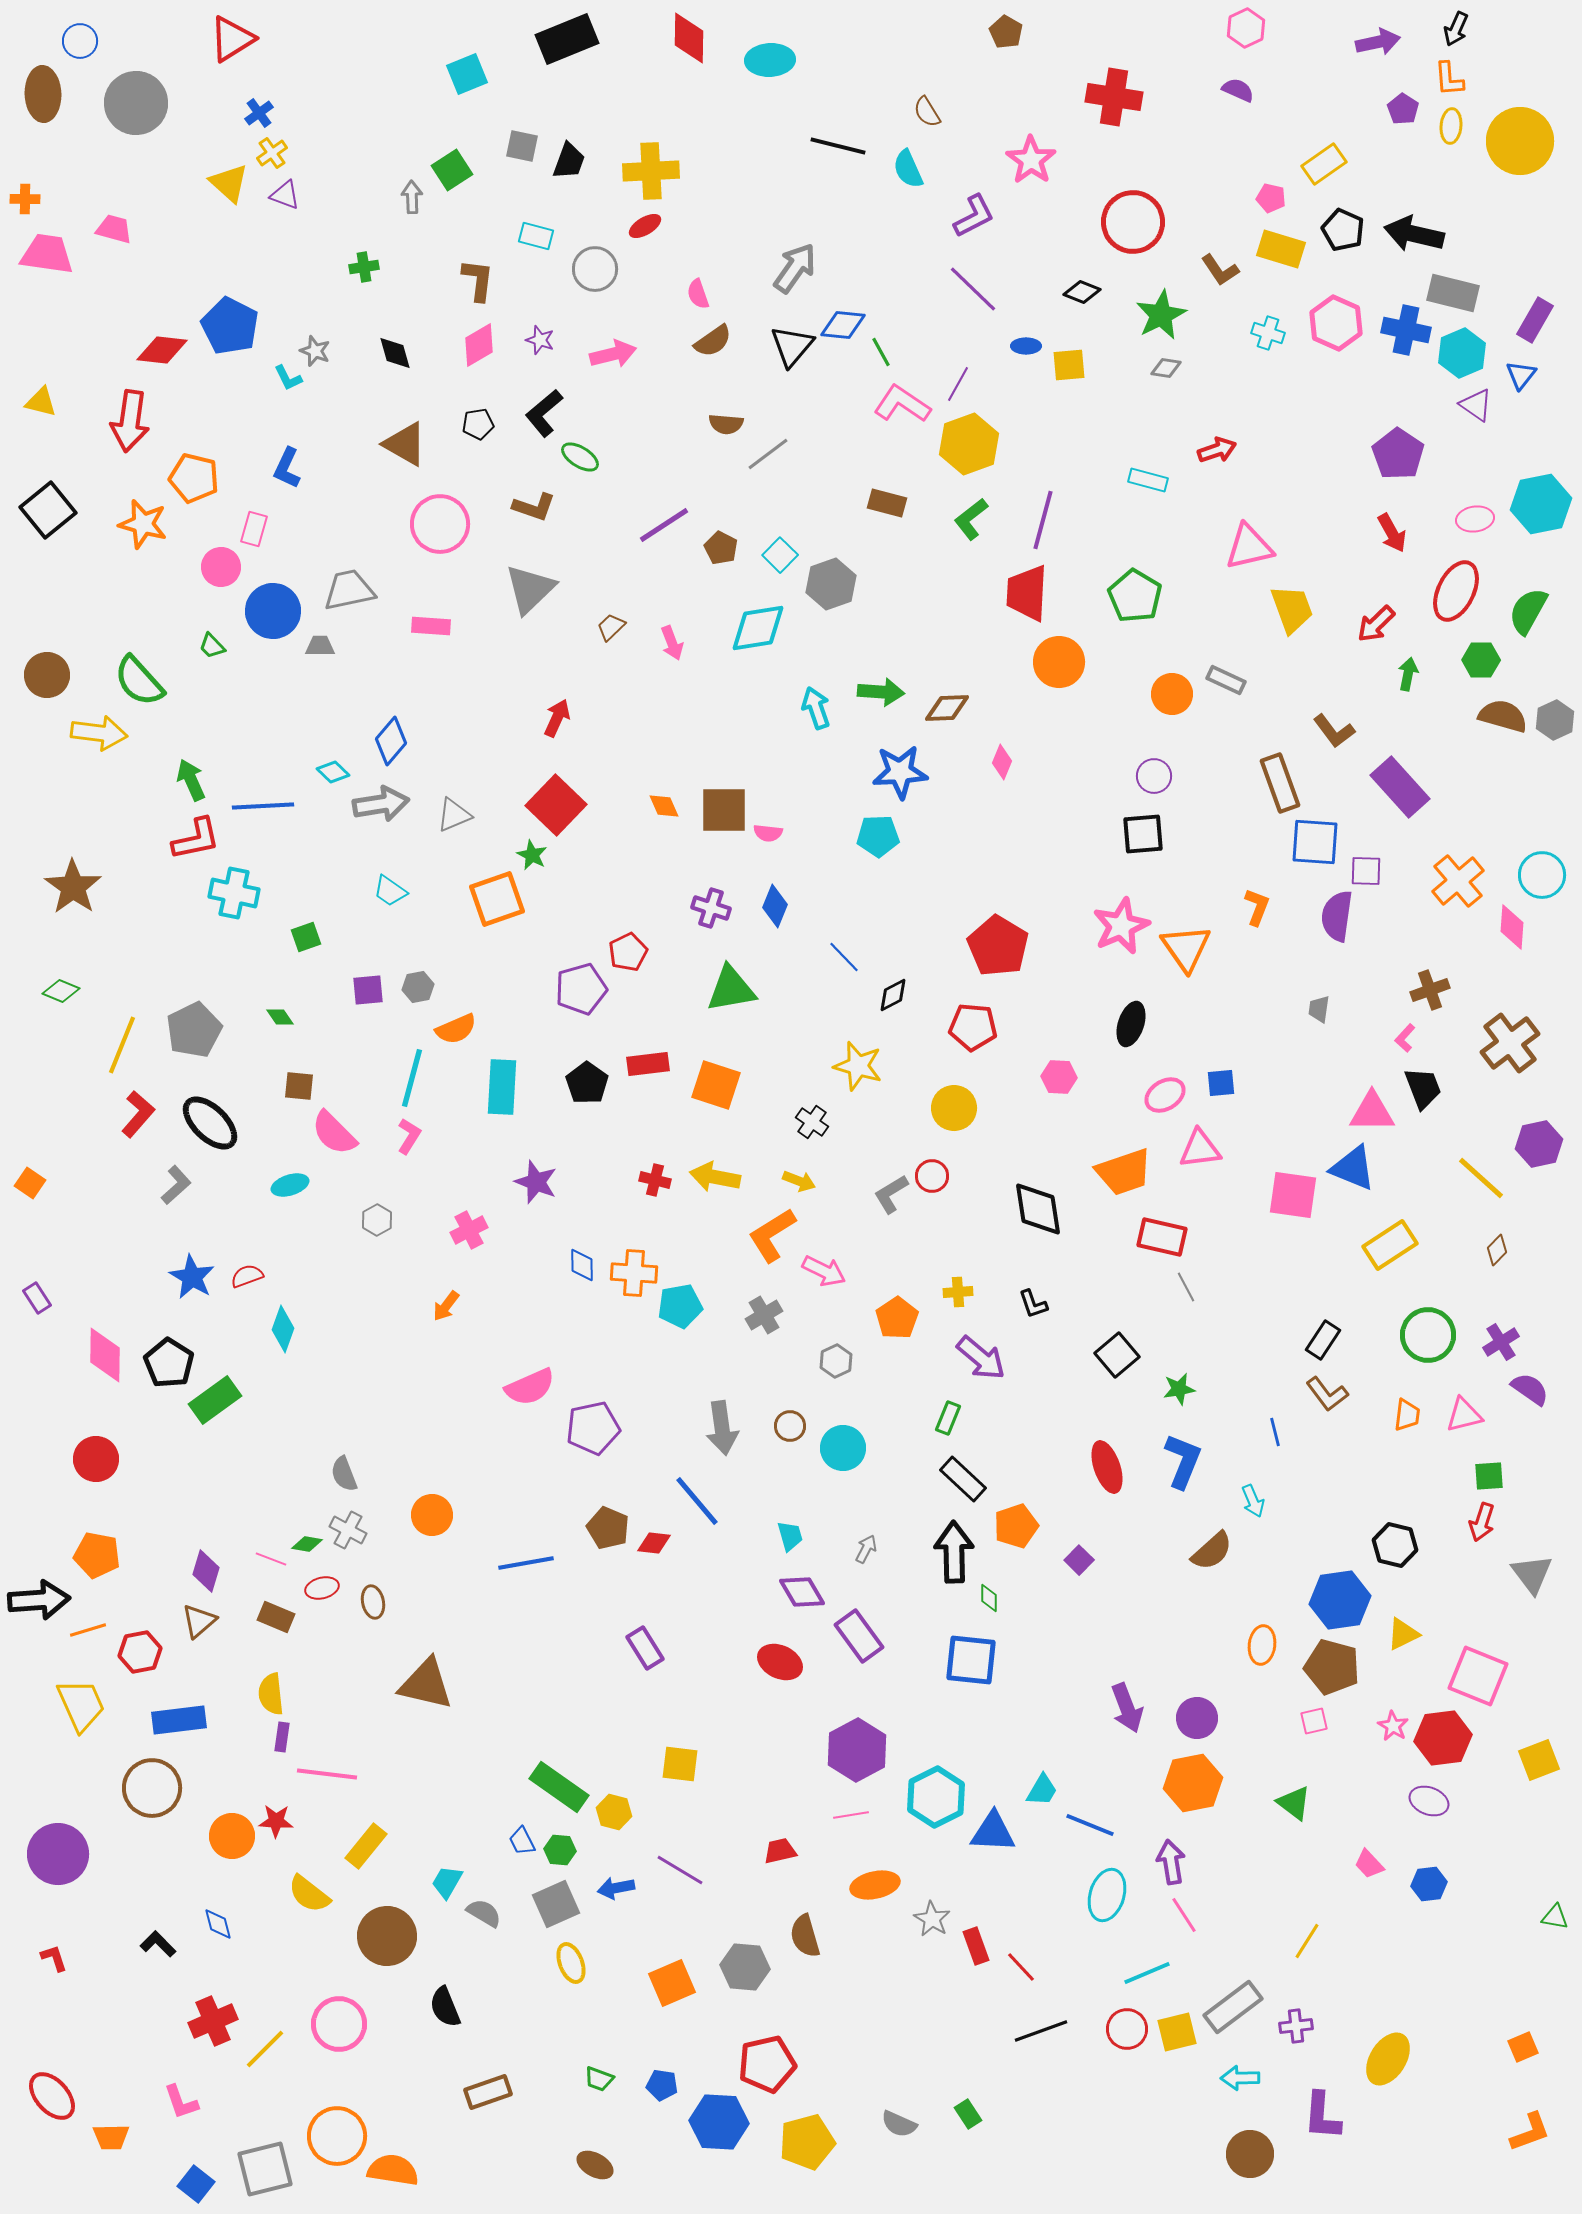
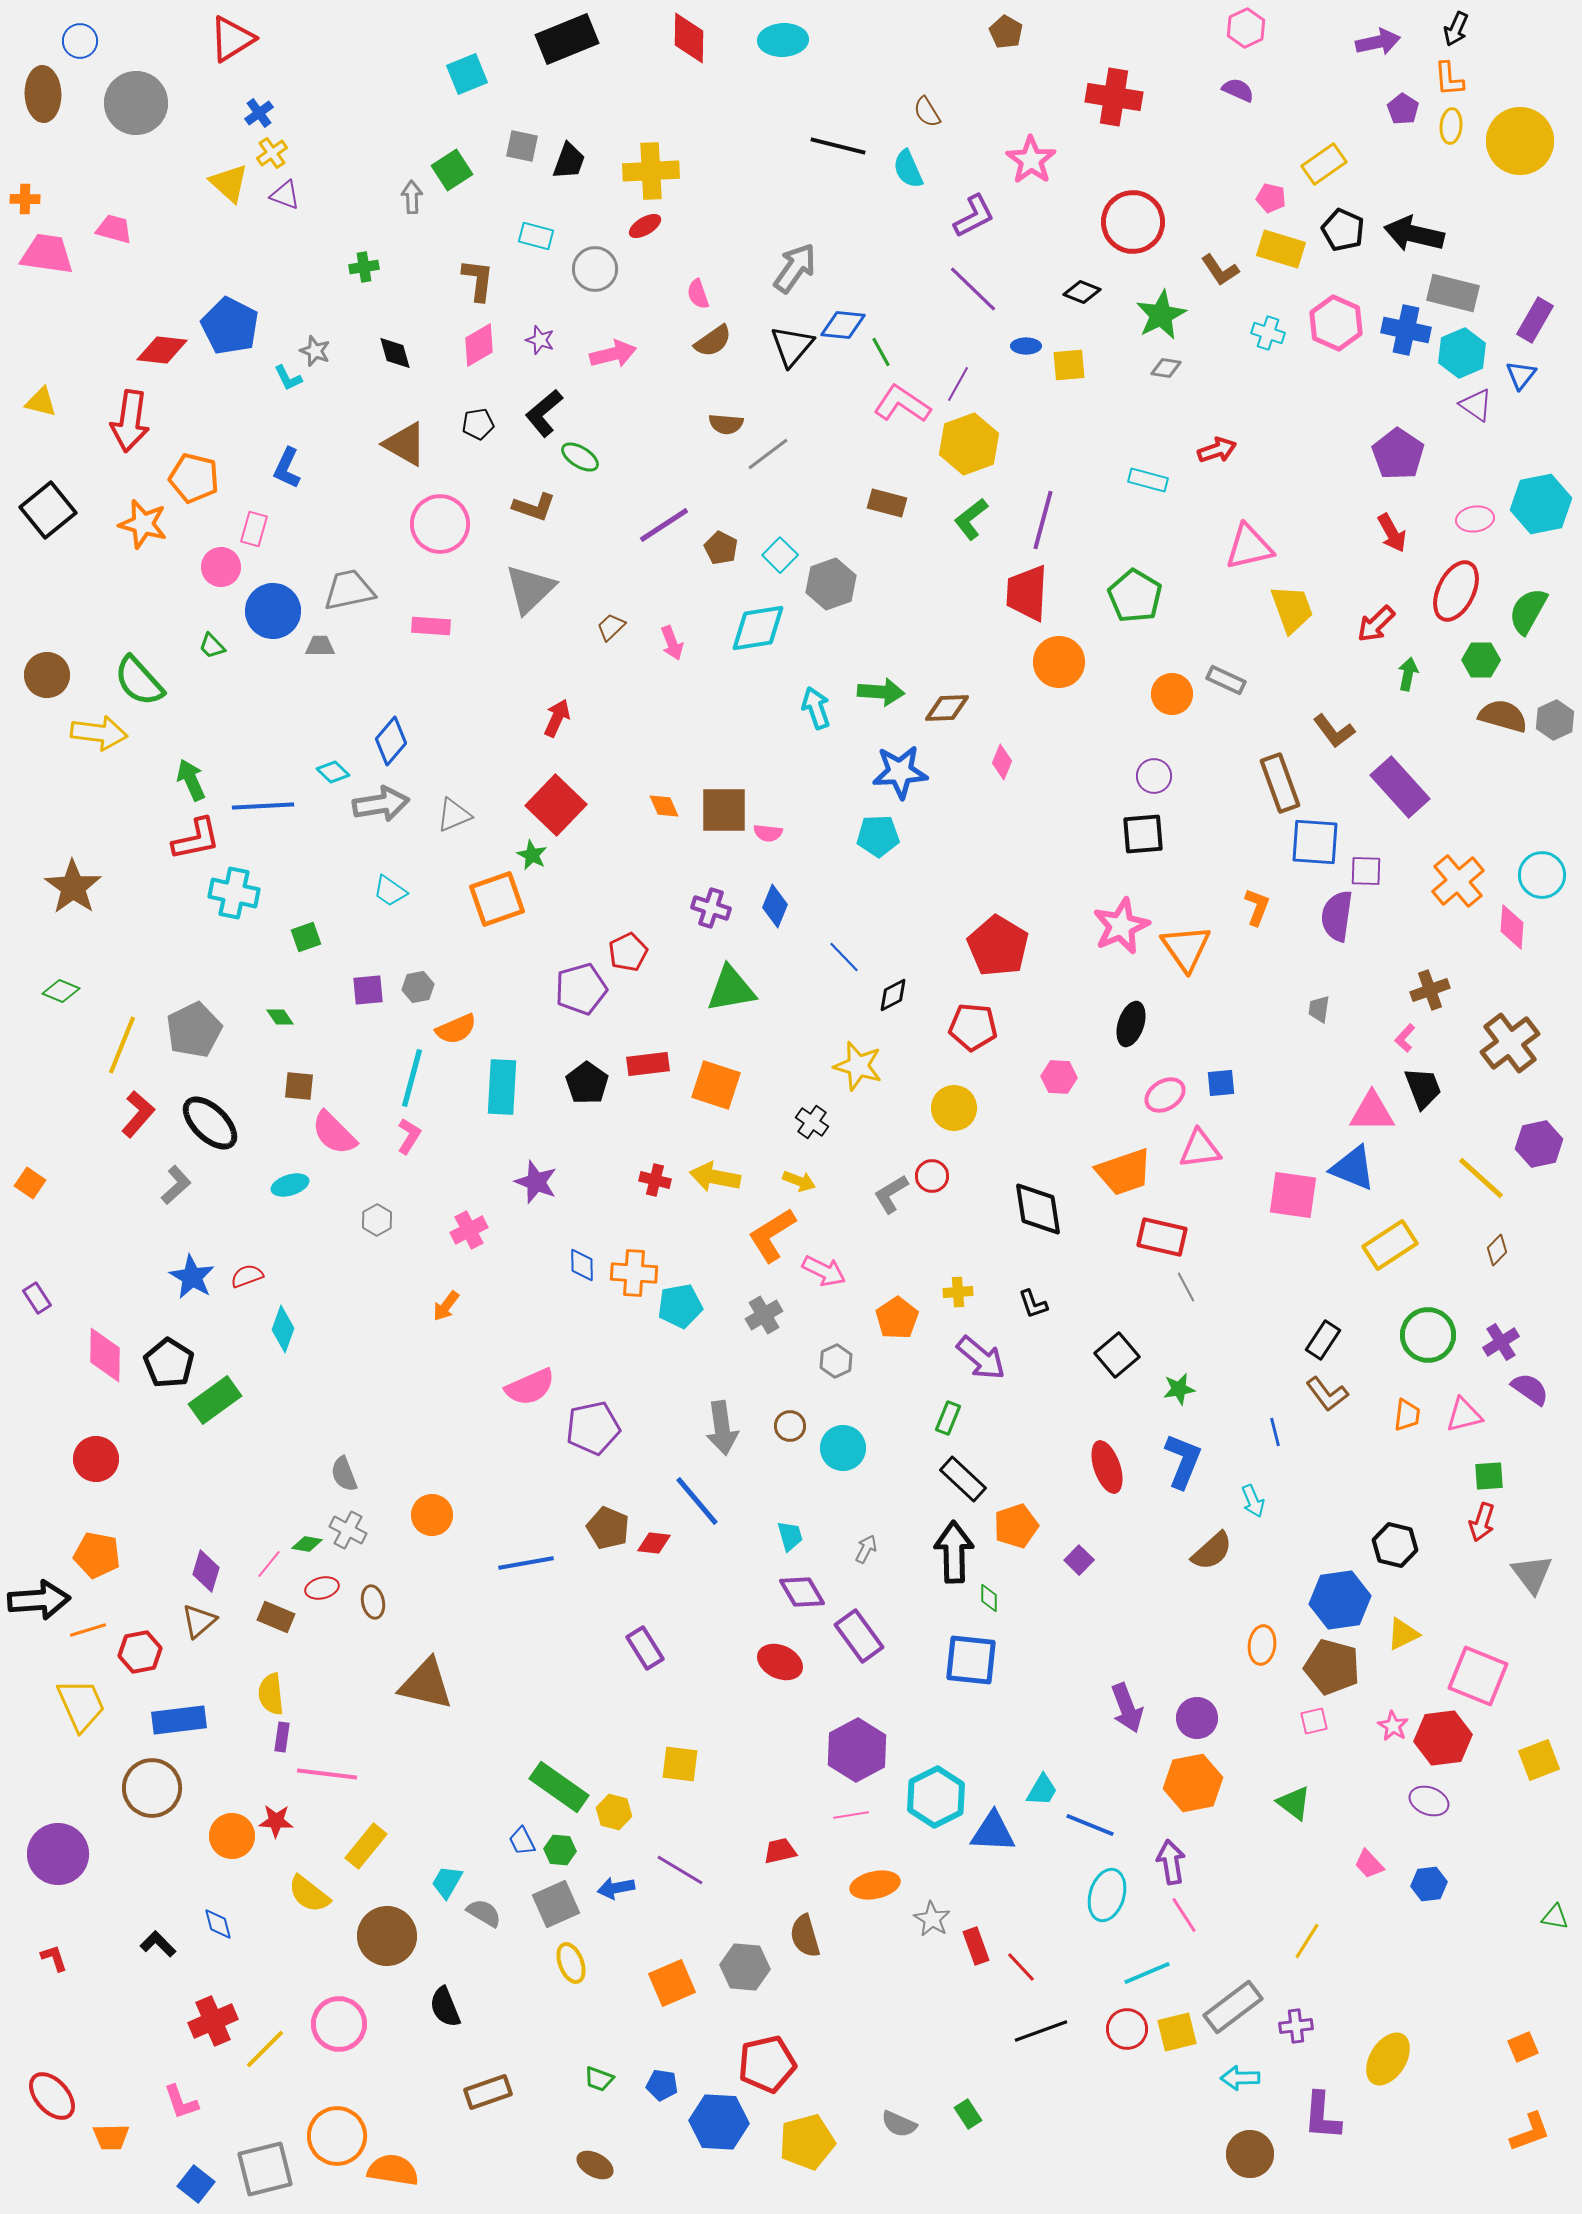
cyan ellipse at (770, 60): moved 13 px right, 20 px up
pink line at (271, 1559): moved 2 px left, 5 px down; rotated 72 degrees counterclockwise
